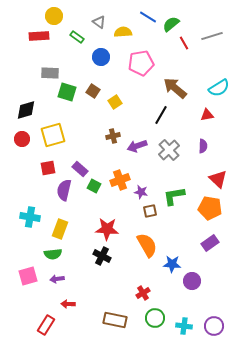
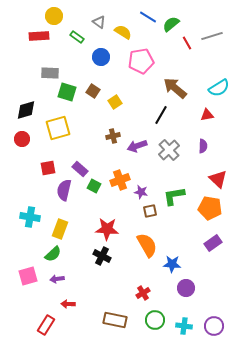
yellow semicircle at (123, 32): rotated 36 degrees clockwise
red line at (184, 43): moved 3 px right
pink pentagon at (141, 63): moved 2 px up
yellow square at (53, 135): moved 5 px right, 7 px up
purple rectangle at (210, 243): moved 3 px right
green semicircle at (53, 254): rotated 36 degrees counterclockwise
purple circle at (192, 281): moved 6 px left, 7 px down
green circle at (155, 318): moved 2 px down
